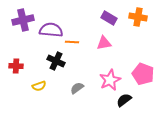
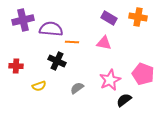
purple semicircle: moved 1 px up
pink triangle: rotated 21 degrees clockwise
black cross: moved 1 px right
